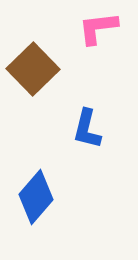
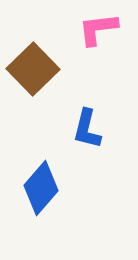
pink L-shape: moved 1 px down
blue diamond: moved 5 px right, 9 px up
